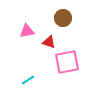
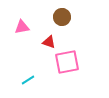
brown circle: moved 1 px left, 1 px up
pink triangle: moved 5 px left, 4 px up
